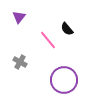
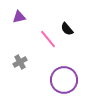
purple triangle: rotated 40 degrees clockwise
pink line: moved 1 px up
gray cross: rotated 32 degrees clockwise
